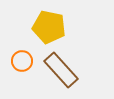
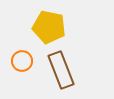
brown rectangle: rotated 21 degrees clockwise
